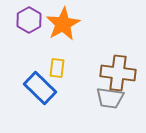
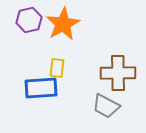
purple hexagon: rotated 15 degrees clockwise
brown cross: rotated 8 degrees counterclockwise
blue rectangle: moved 1 px right; rotated 48 degrees counterclockwise
gray trapezoid: moved 4 px left, 8 px down; rotated 20 degrees clockwise
